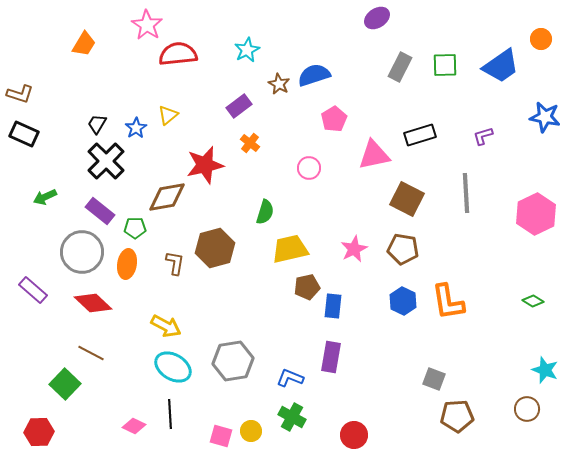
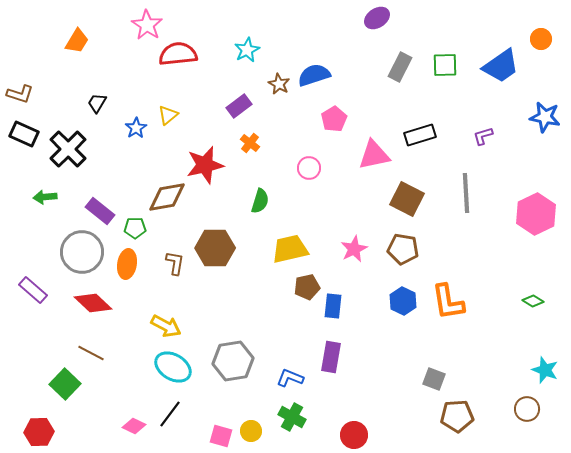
orange trapezoid at (84, 44): moved 7 px left, 3 px up
black trapezoid at (97, 124): moved 21 px up
black cross at (106, 161): moved 38 px left, 12 px up
green arrow at (45, 197): rotated 20 degrees clockwise
green semicircle at (265, 212): moved 5 px left, 11 px up
brown hexagon at (215, 248): rotated 15 degrees clockwise
black line at (170, 414): rotated 40 degrees clockwise
